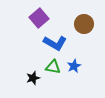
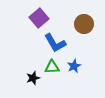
blue L-shape: rotated 30 degrees clockwise
green triangle: moved 1 px left; rotated 14 degrees counterclockwise
